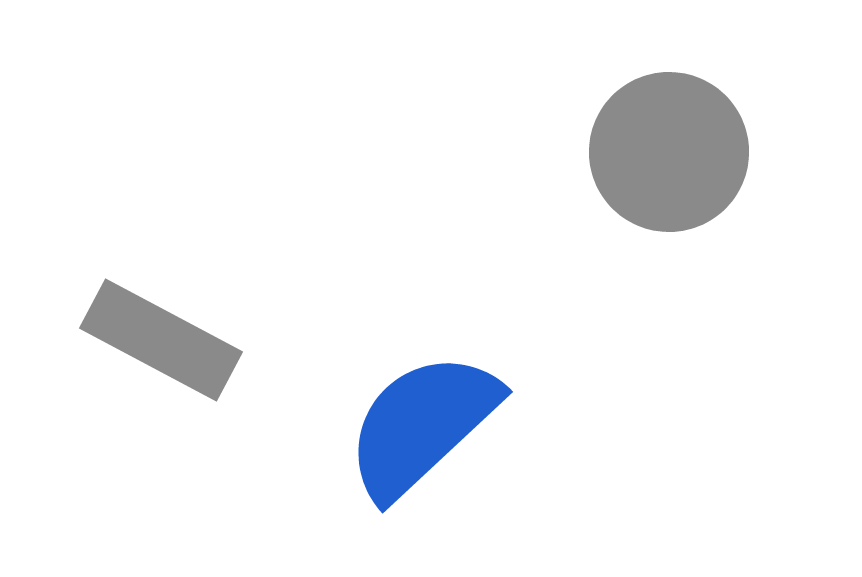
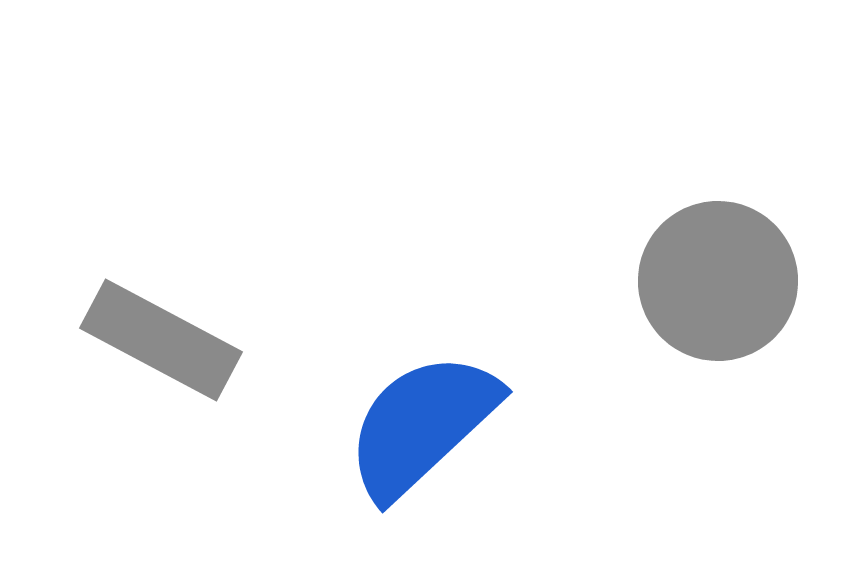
gray circle: moved 49 px right, 129 px down
